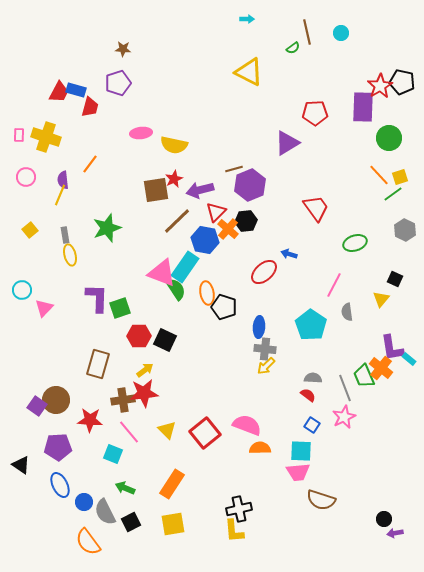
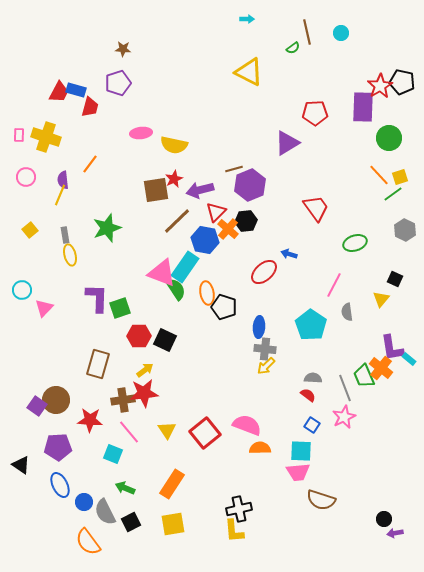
yellow triangle at (167, 430): rotated 12 degrees clockwise
